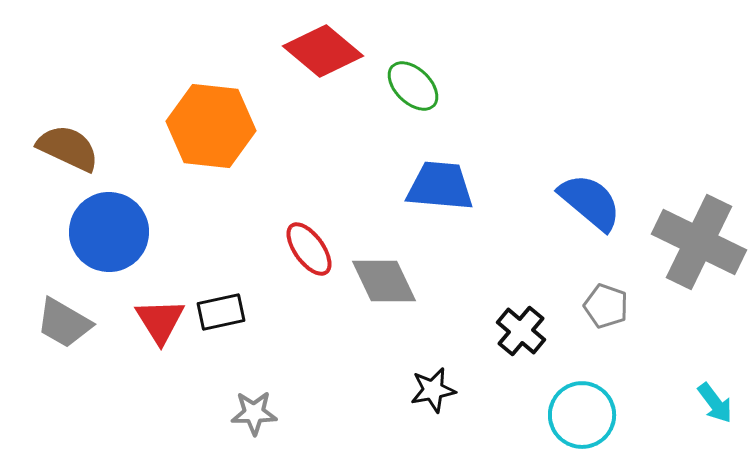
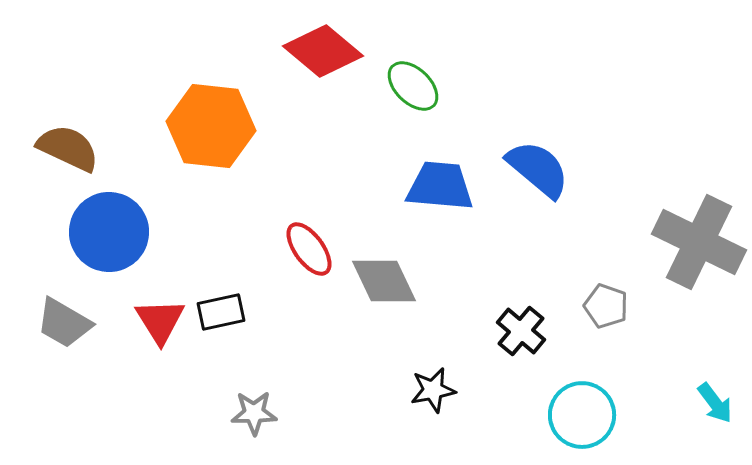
blue semicircle: moved 52 px left, 33 px up
